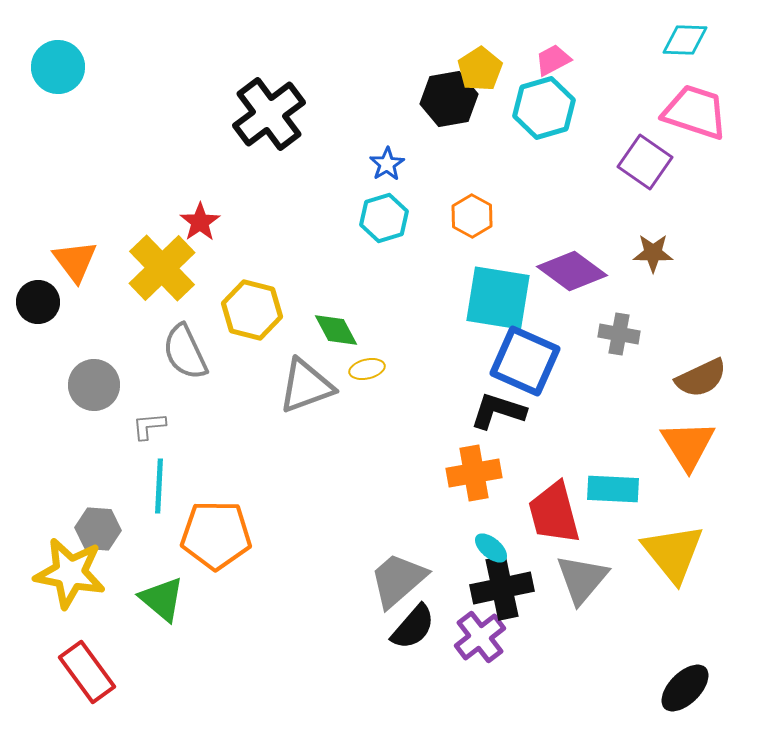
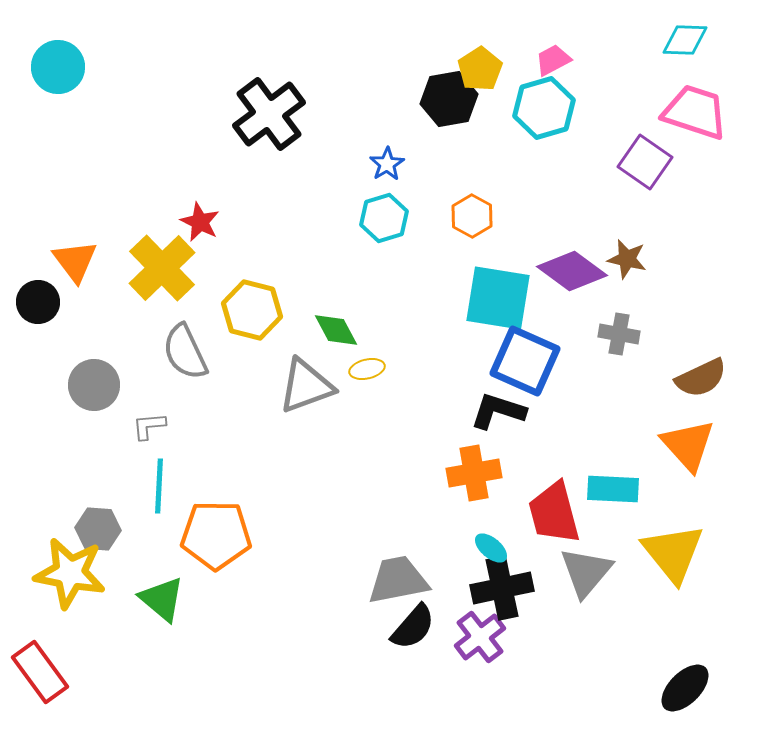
red star at (200, 222): rotated 12 degrees counterclockwise
brown star at (653, 253): moved 26 px left, 6 px down; rotated 12 degrees clockwise
orange triangle at (688, 445): rotated 10 degrees counterclockwise
gray triangle at (582, 579): moved 4 px right, 7 px up
gray trapezoid at (398, 580): rotated 30 degrees clockwise
red rectangle at (87, 672): moved 47 px left
